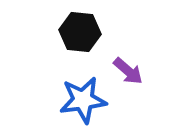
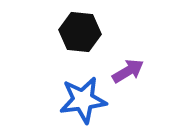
purple arrow: rotated 72 degrees counterclockwise
